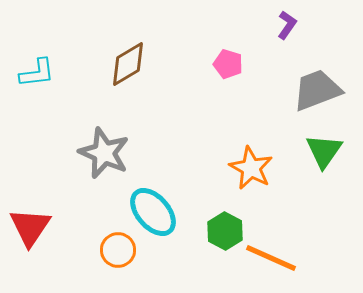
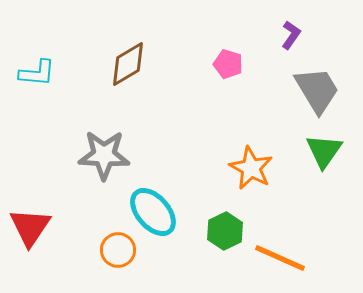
purple L-shape: moved 4 px right, 10 px down
cyan L-shape: rotated 12 degrees clockwise
gray trapezoid: rotated 80 degrees clockwise
gray star: moved 2 px down; rotated 21 degrees counterclockwise
green hexagon: rotated 6 degrees clockwise
orange line: moved 9 px right
